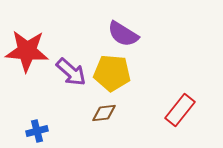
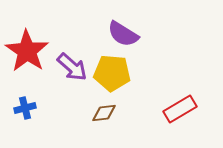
red star: rotated 30 degrees clockwise
purple arrow: moved 1 px right, 5 px up
red rectangle: moved 1 px up; rotated 20 degrees clockwise
blue cross: moved 12 px left, 23 px up
